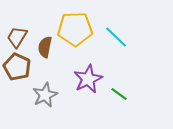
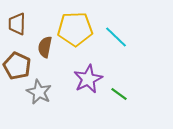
brown trapezoid: moved 13 px up; rotated 30 degrees counterclockwise
brown pentagon: moved 1 px up
gray star: moved 6 px left, 3 px up; rotated 20 degrees counterclockwise
